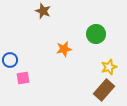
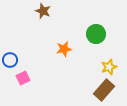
pink square: rotated 16 degrees counterclockwise
